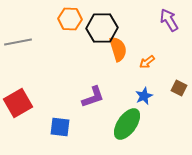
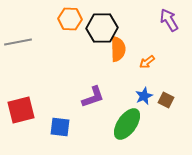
orange semicircle: rotated 15 degrees clockwise
brown square: moved 13 px left, 12 px down
red square: moved 3 px right, 7 px down; rotated 16 degrees clockwise
